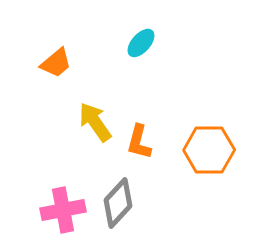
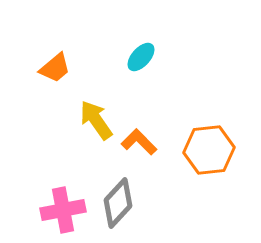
cyan ellipse: moved 14 px down
orange trapezoid: moved 1 px left, 5 px down
yellow arrow: moved 1 px right, 2 px up
orange L-shape: rotated 120 degrees clockwise
orange hexagon: rotated 6 degrees counterclockwise
